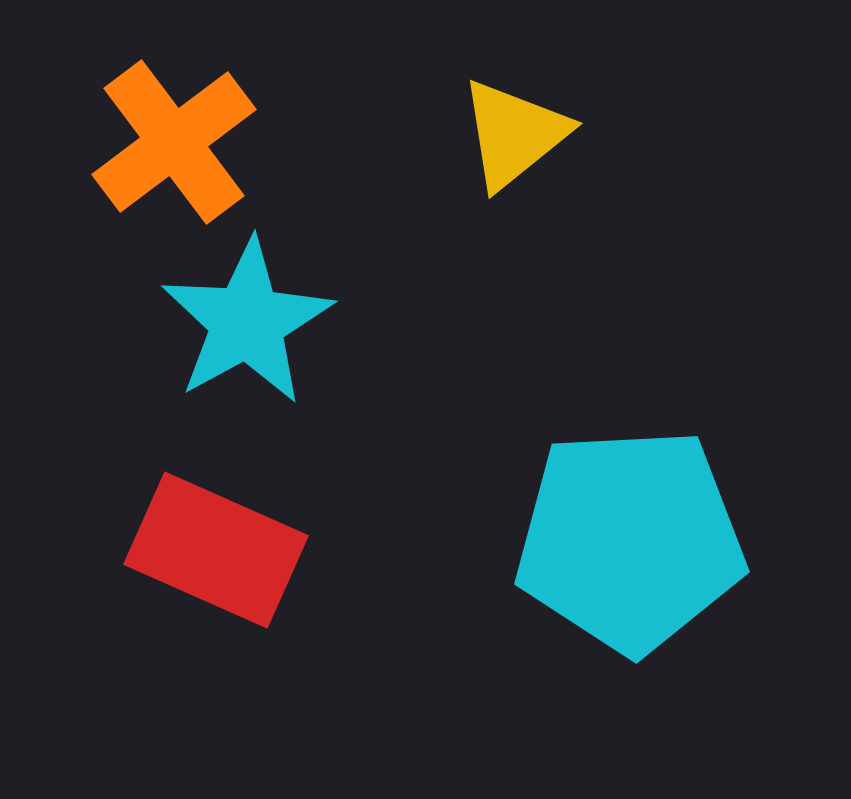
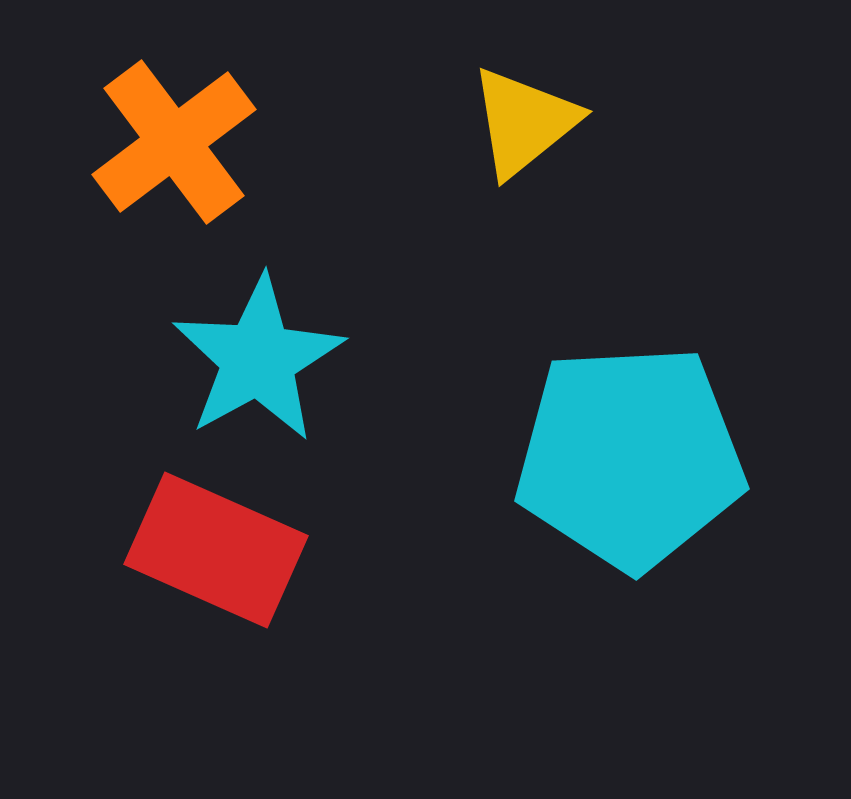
yellow triangle: moved 10 px right, 12 px up
cyan star: moved 11 px right, 37 px down
cyan pentagon: moved 83 px up
